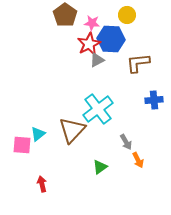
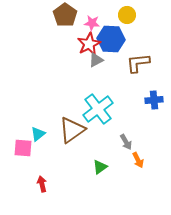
gray triangle: moved 1 px left
brown triangle: rotated 12 degrees clockwise
pink square: moved 1 px right, 3 px down
